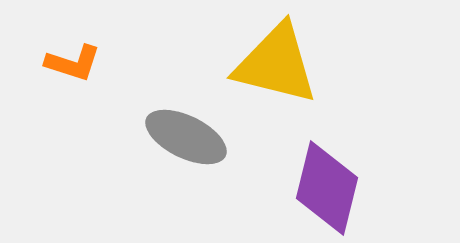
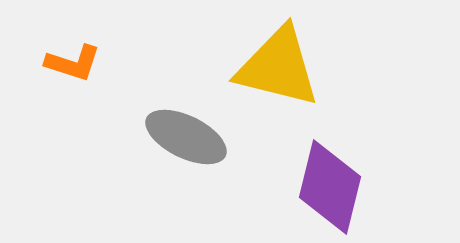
yellow triangle: moved 2 px right, 3 px down
purple diamond: moved 3 px right, 1 px up
